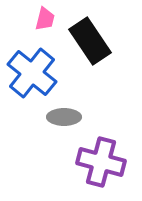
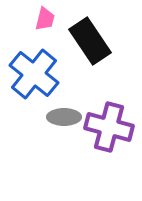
blue cross: moved 2 px right, 1 px down
purple cross: moved 8 px right, 35 px up
